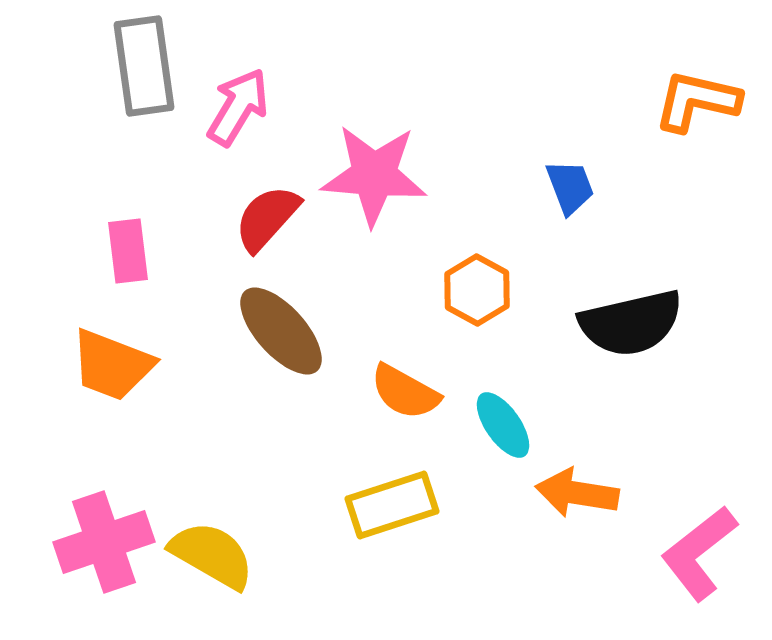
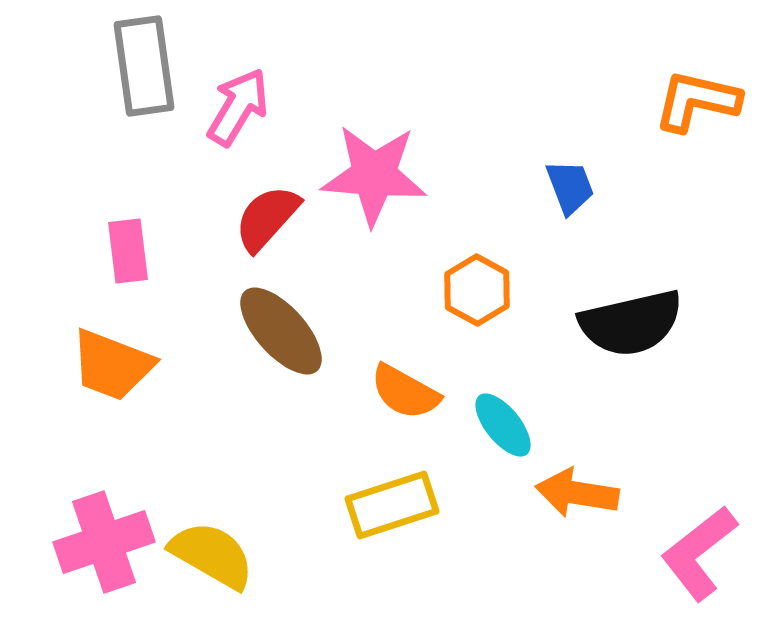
cyan ellipse: rotated 4 degrees counterclockwise
